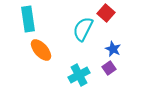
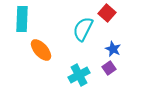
red square: moved 1 px right
cyan rectangle: moved 6 px left; rotated 10 degrees clockwise
